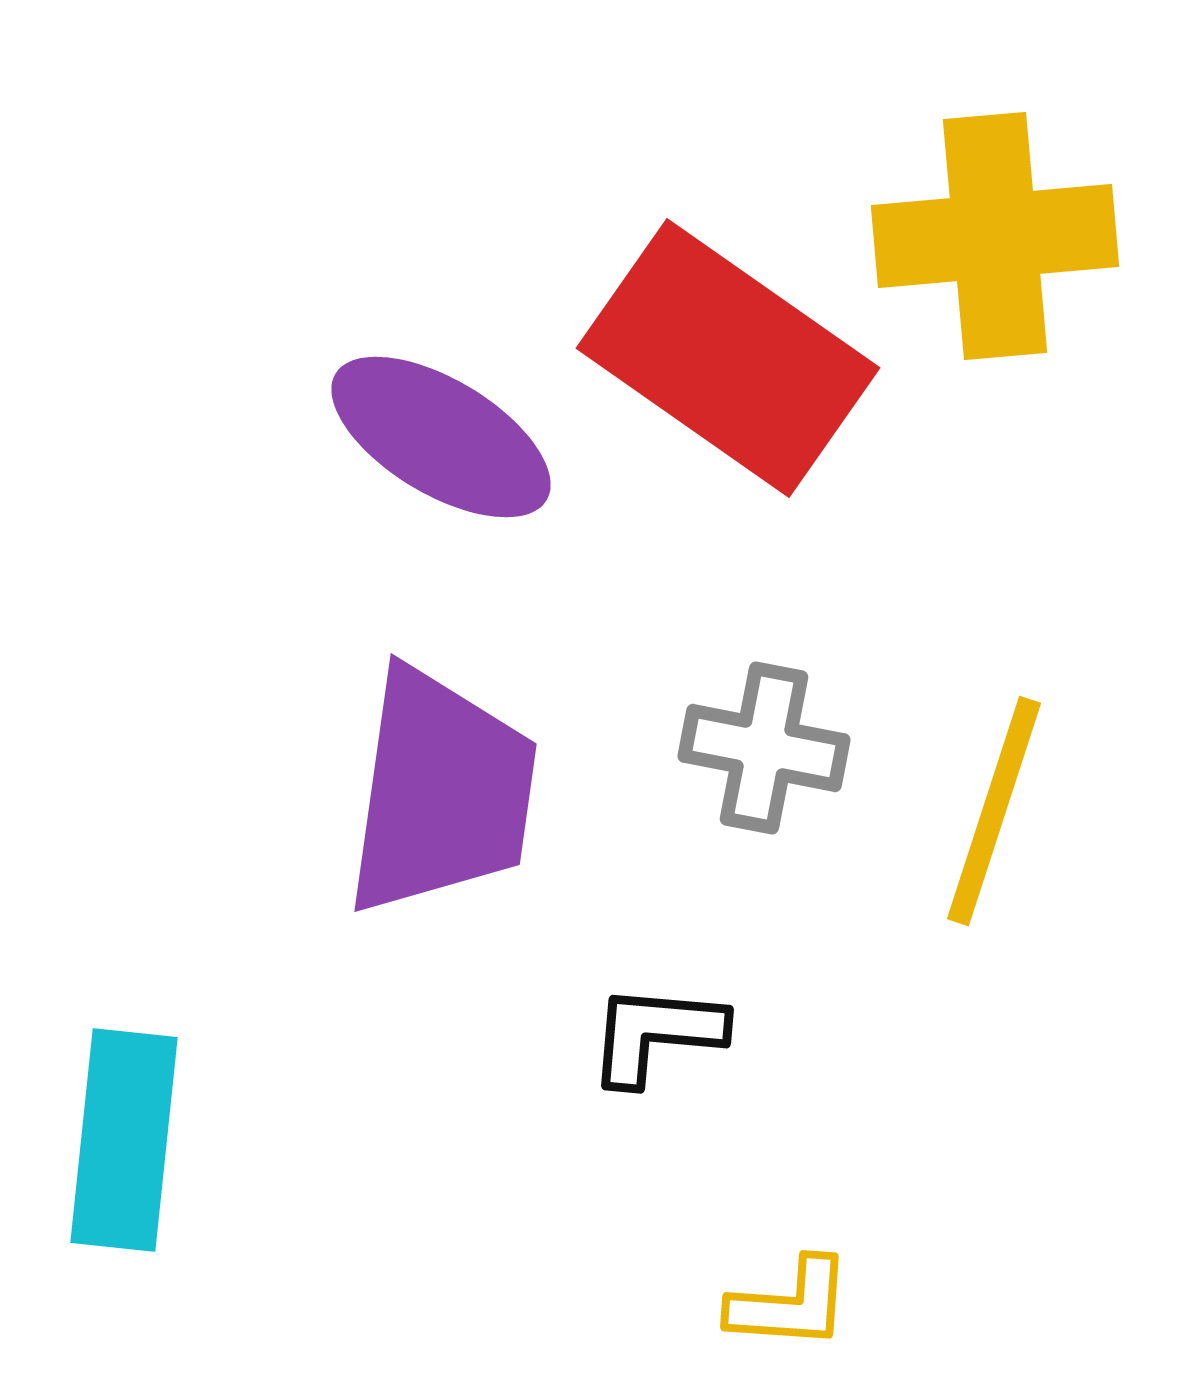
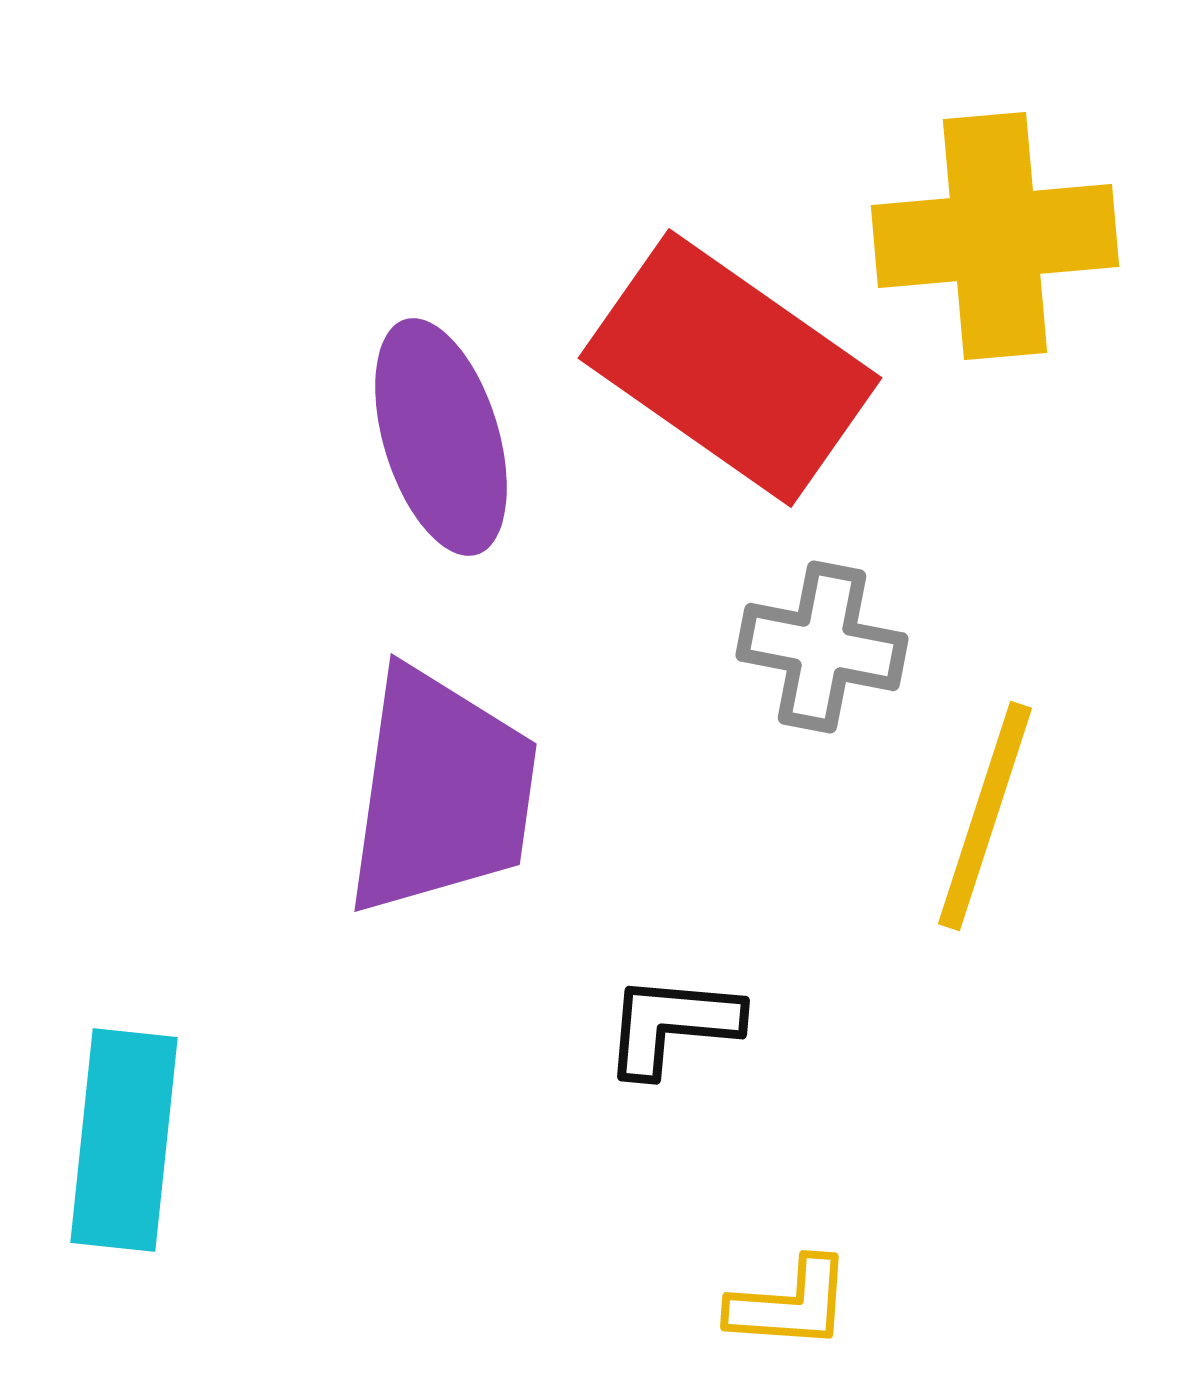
red rectangle: moved 2 px right, 10 px down
purple ellipse: rotated 42 degrees clockwise
gray cross: moved 58 px right, 101 px up
yellow line: moved 9 px left, 5 px down
black L-shape: moved 16 px right, 9 px up
